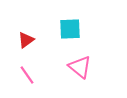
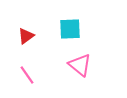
red triangle: moved 4 px up
pink triangle: moved 2 px up
